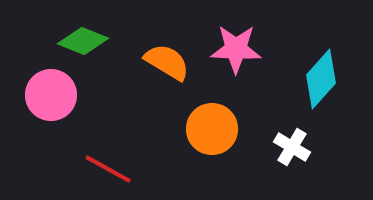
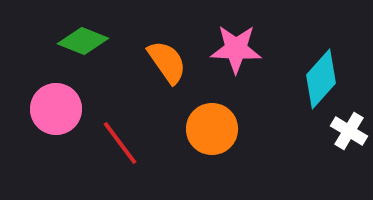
orange semicircle: rotated 24 degrees clockwise
pink circle: moved 5 px right, 14 px down
white cross: moved 57 px right, 16 px up
red line: moved 12 px right, 26 px up; rotated 24 degrees clockwise
